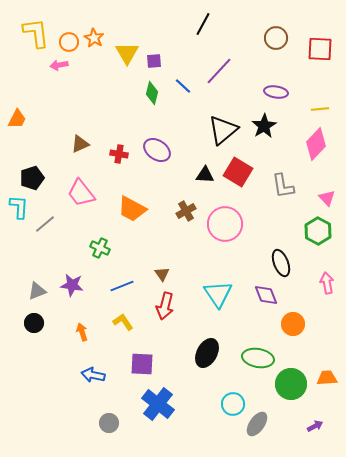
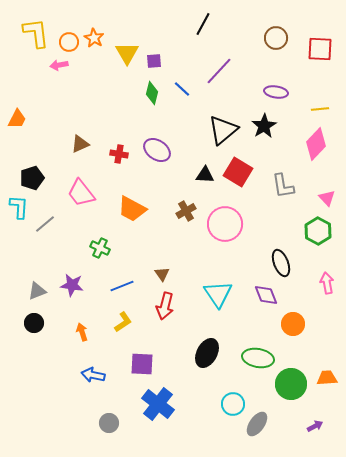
blue line at (183, 86): moved 1 px left, 3 px down
yellow L-shape at (123, 322): rotated 90 degrees clockwise
